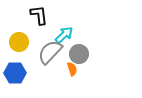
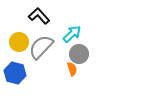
black L-shape: moved 1 px down; rotated 35 degrees counterclockwise
cyan arrow: moved 8 px right, 1 px up
gray semicircle: moved 9 px left, 5 px up
blue hexagon: rotated 15 degrees clockwise
